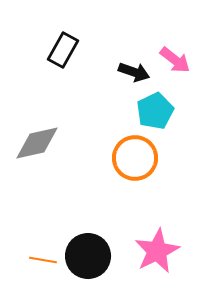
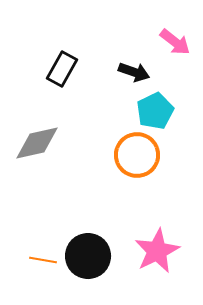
black rectangle: moved 1 px left, 19 px down
pink arrow: moved 18 px up
orange circle: moved 2 px right, 3 px up
